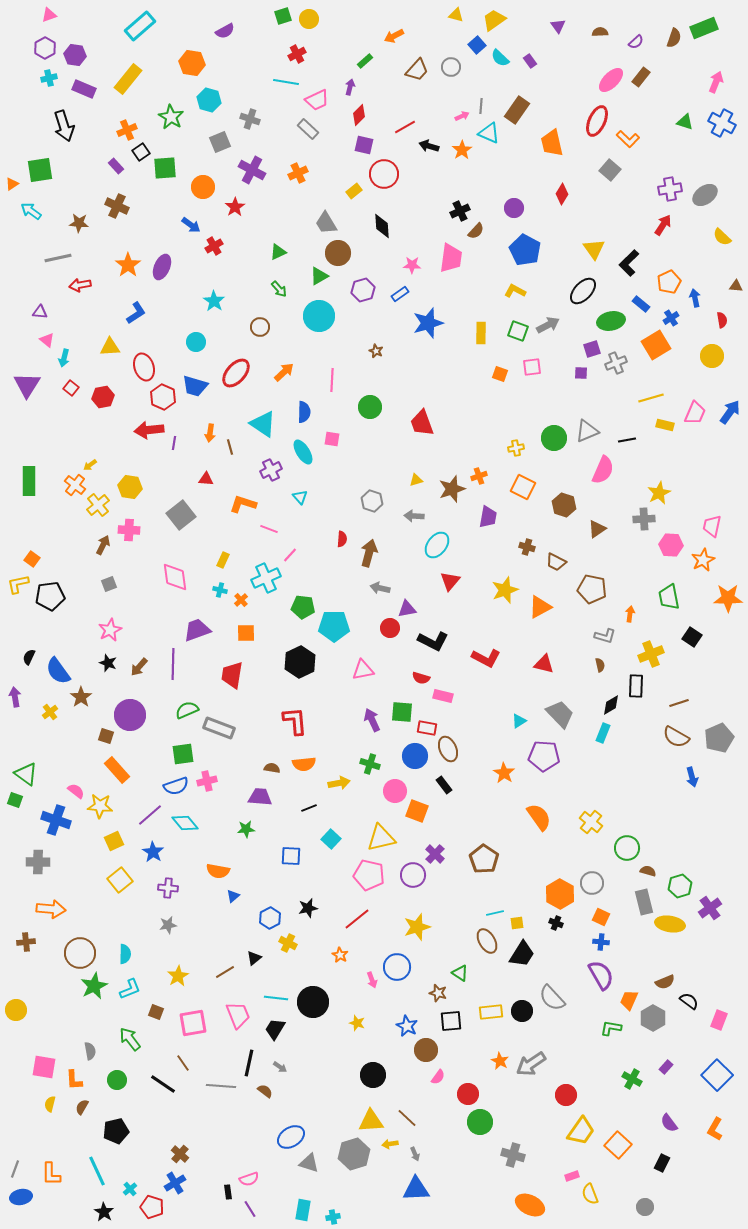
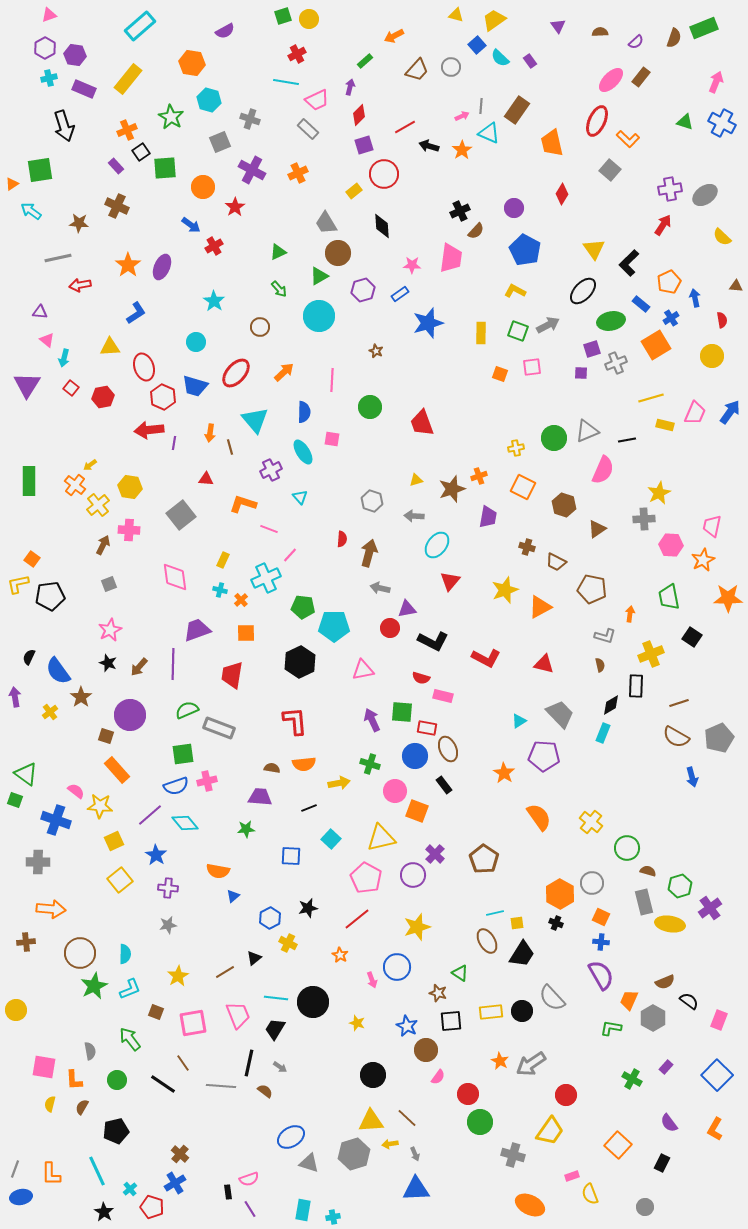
purple square at (364, 145): rotated 30 degrees counterclockwise
cyan triangle at (263, 424): moved 8 px left, 4 px up; rotated 16 degrees clockwise
blue star at (153, 852): moved 3 px right, 3 px down
pink pentagon at (369, 875): moved 3 px left, 3 px down; rotated 16 degrees clockwise
yellow trapezoid at (581, 1131): moved 31 px left
